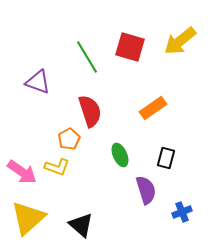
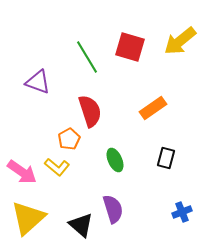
green ellipse: moved 5 px left, 5 px down
yellow L-shape: rotated 20 degrees clockwise
purple semicircle: moved 33 px left, 19 px down
